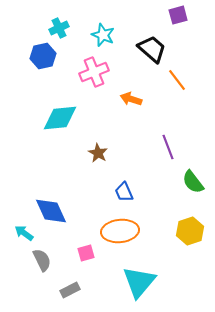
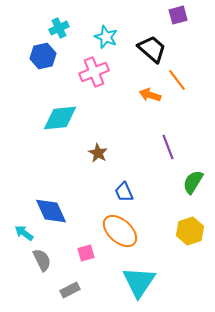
cyan star: moved 3 px right, 2 px down
orange arrow: moved 19 px right, 4 px up
green semicircle: rotated 70 degrees clockwise
orange ellipse: rotated 48 degrees clockwise
cyan triangle: rotated 6 degrees counterclockwise
